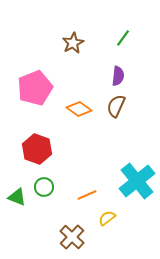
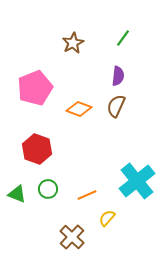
orange diamond: rotated 15 degrees counterclockwise
green circle: moved 4 px right, 2 px down
green triangle: moved 3 px up
yellow semicircle: rotated 12 degrees counterclockwise
